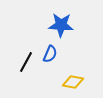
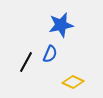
blue star: rotated 15 degrees counterclockwise
yellow diamond: rotated 15 degrees clockwise
